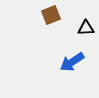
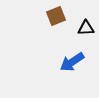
brown square: moved 5 px right, 1 px down
